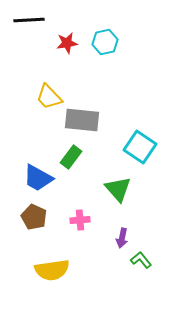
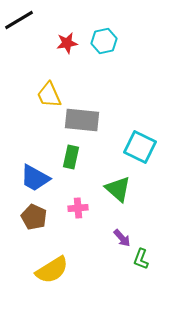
black line: moved 10 px left; rotated 28 degrees counterclockwise
cyan hexagon: moved 1 px left, 1 px up
yellow trapezoid: moved 2 px up; rotated 20 degrees clockwise
cyan square: rotated 8 degrees counterclockwise
green rectangle: rotated 25 degrees counterclockwise
blue trapezoid: moved 3 px left
green triangle: rotated 8 degrees counterclockwise
pink cross: moved 2 px left, 12 px up
purple arrow: rotated 54 degrees counterclockwise
green L-shape: moved 1 px up; rotated 120 degrees counterclockwise
yellow semicircle: rotated 24 degrees counterclockwise
